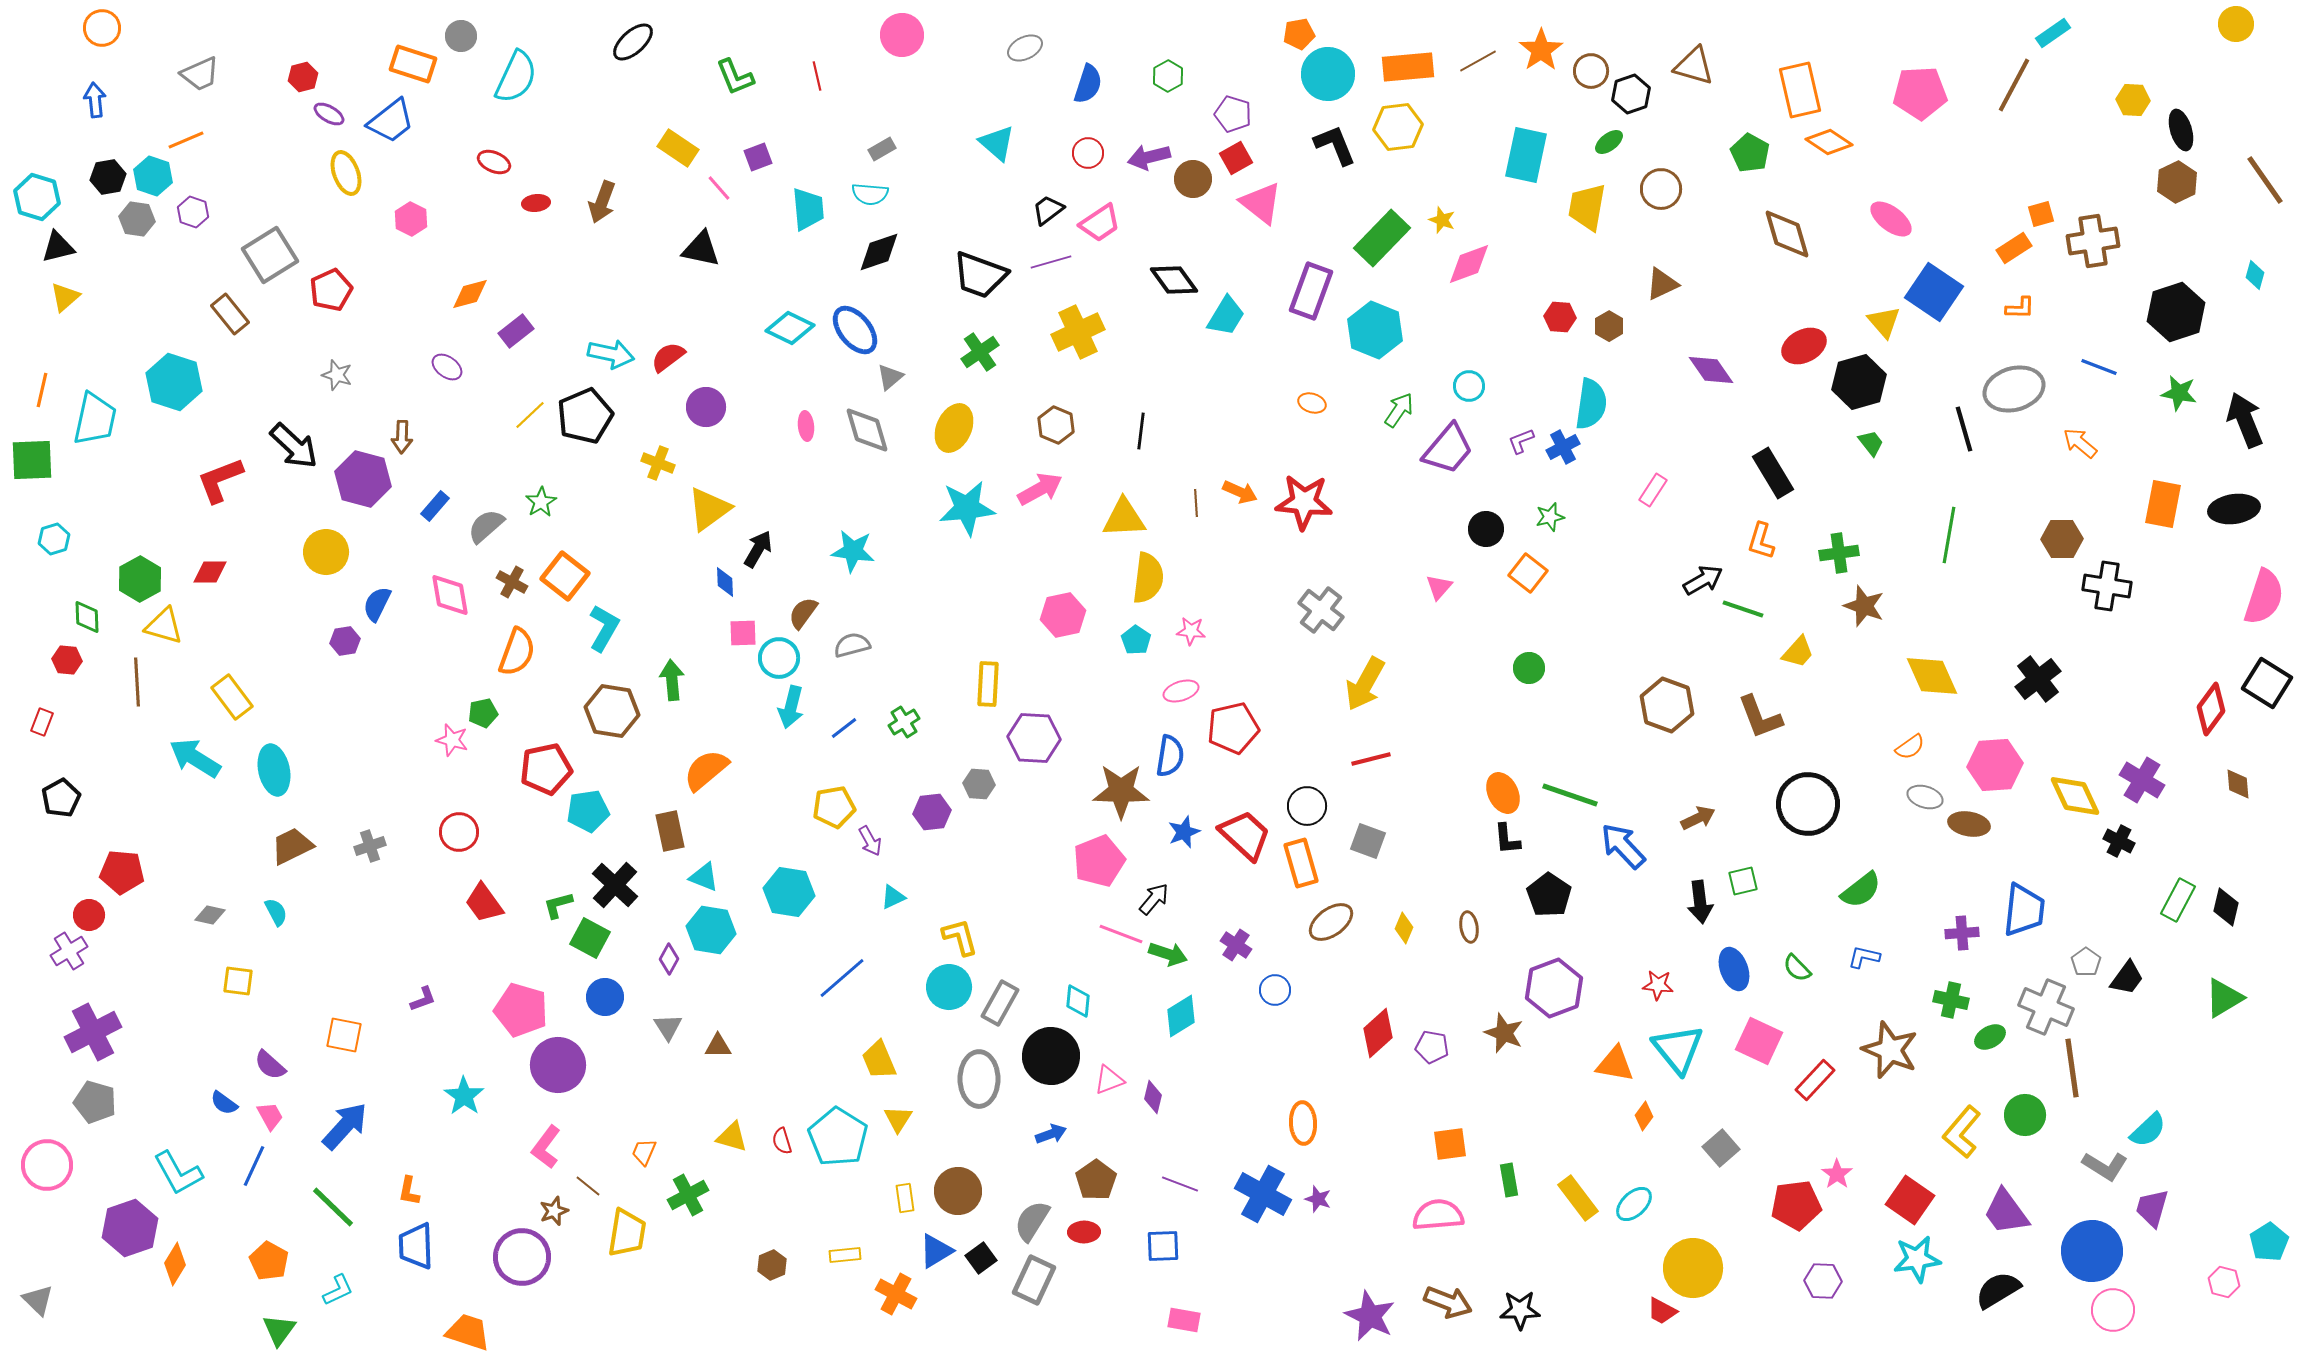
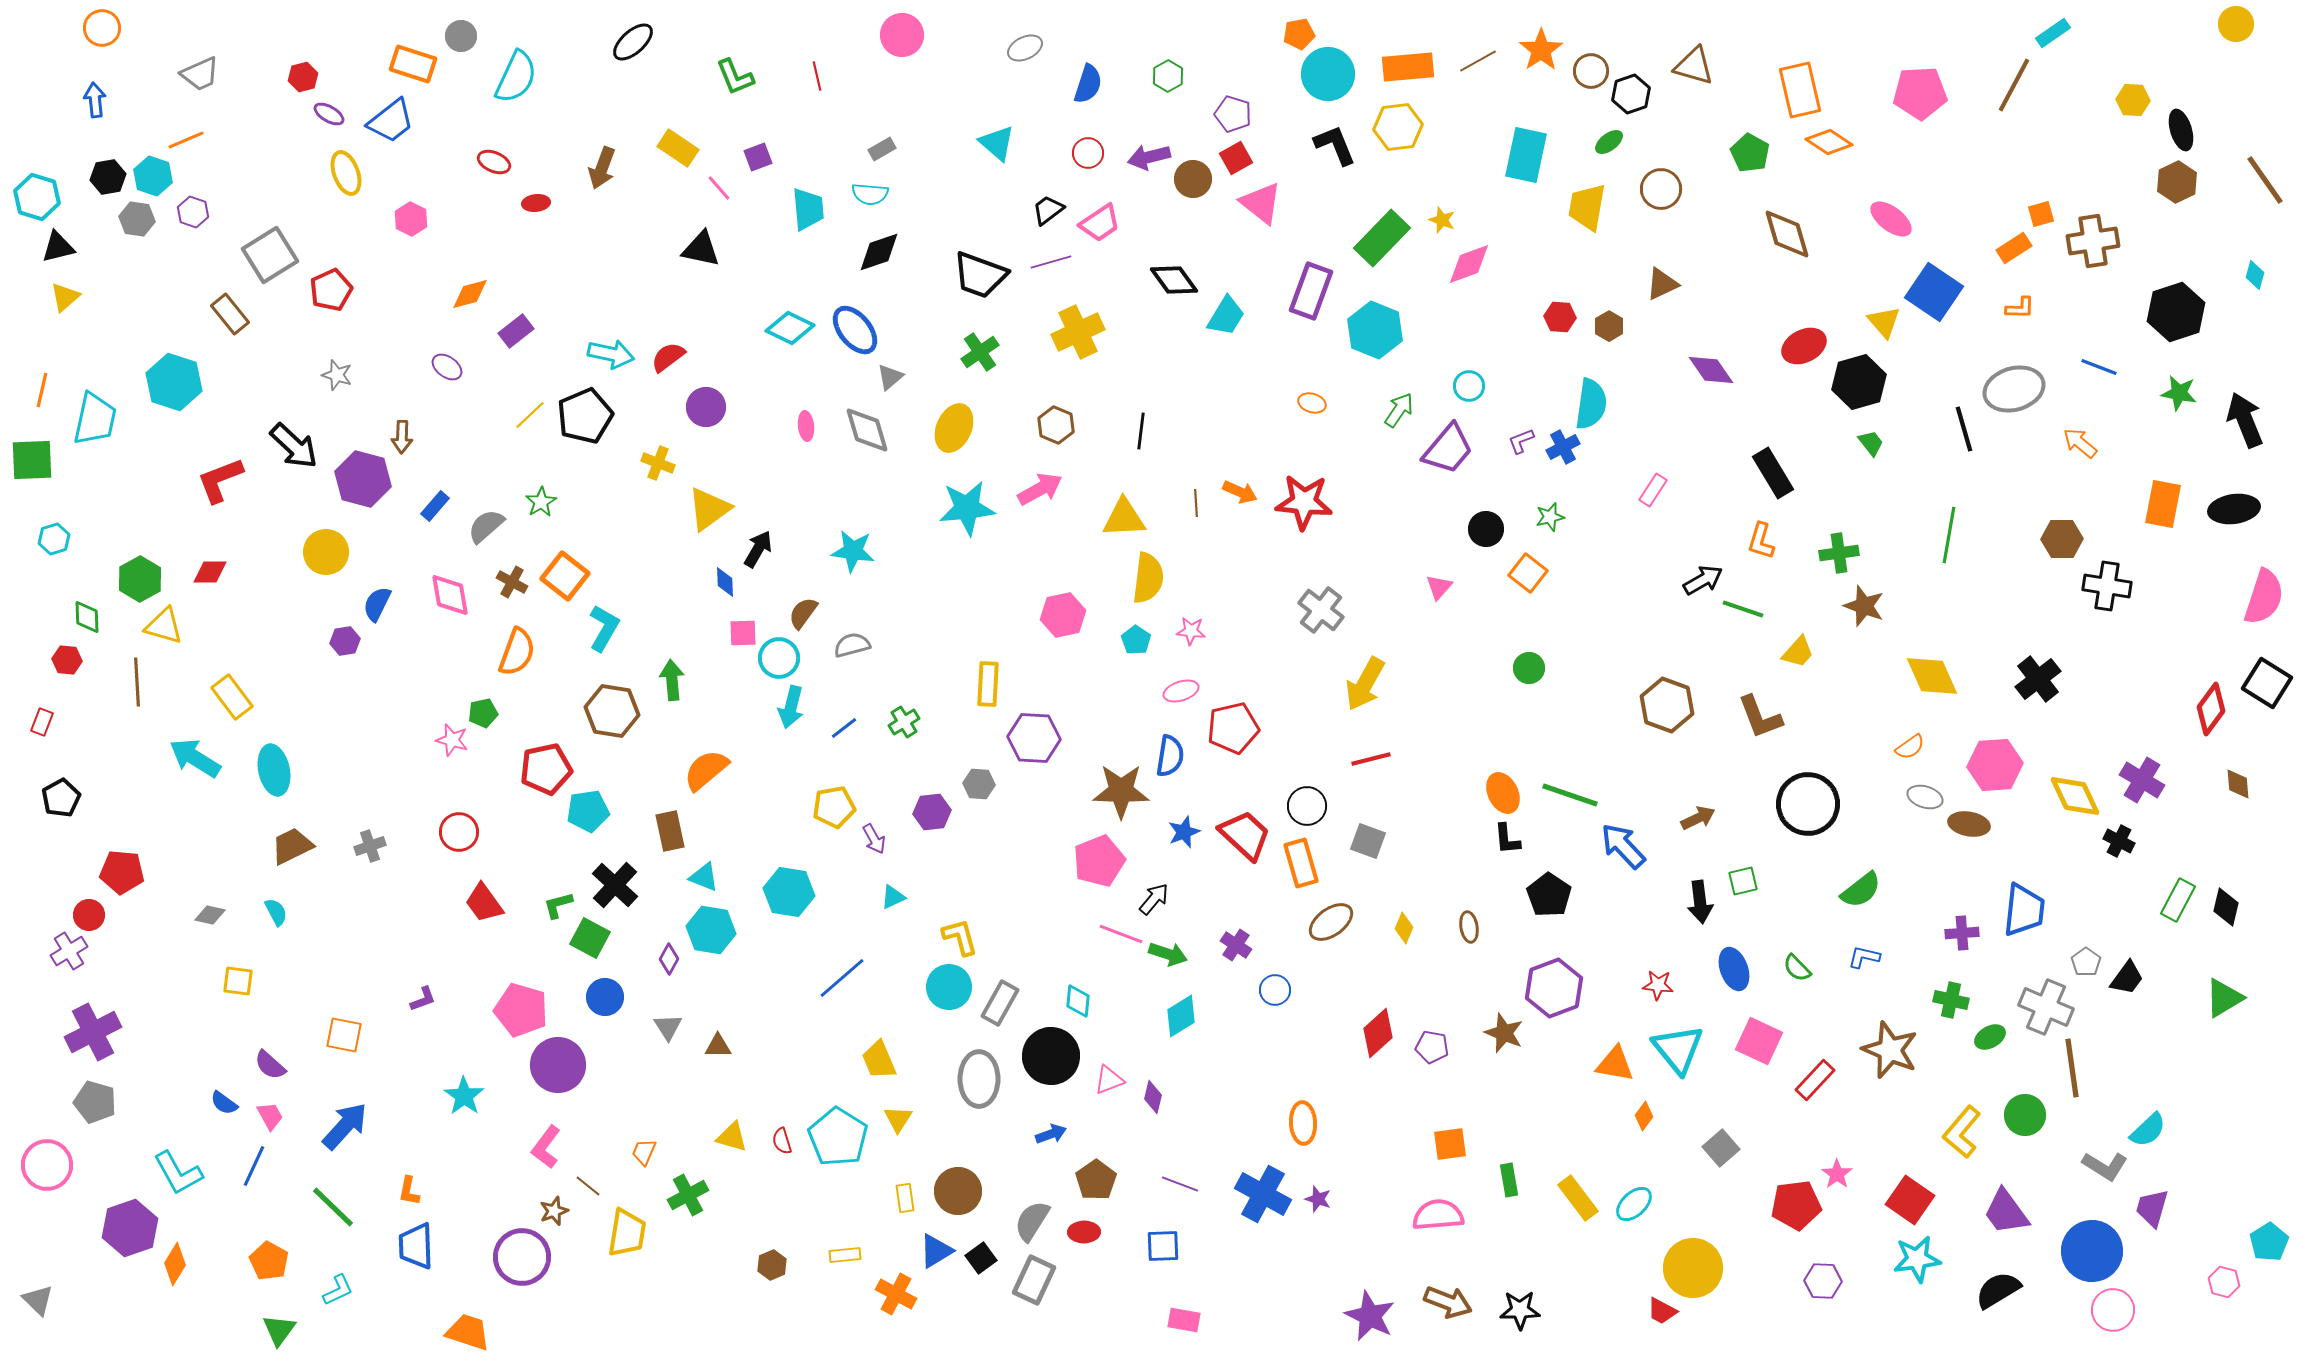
brown arrow at (602, 202): moved 34 px up
purple arrow at (870, 841): moved 4 px right, 2 px up
